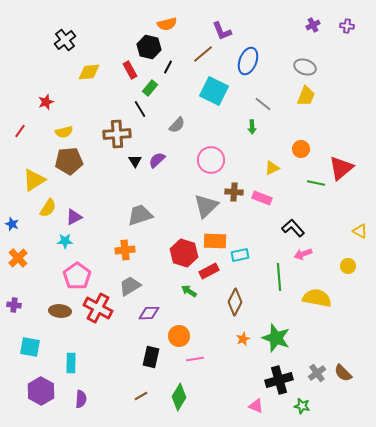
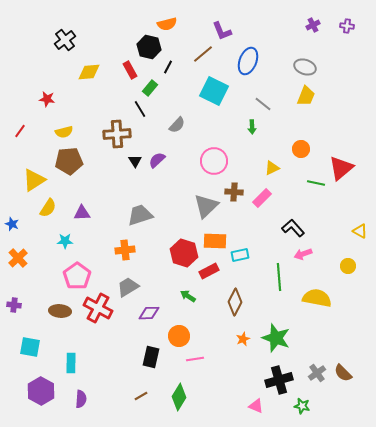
red star at (46, 102): moved 1 px right, 3 px up; rotated 28 degrees clockwise
pink circle at (211, 160): moved 3 px right, 1 px down
pink rectangle at (262, 198): rotated 66 degrees counterclockwise
purple triangle at (74, 217): moved 8 px right, 4 px up; rotated 24 degrees clockwise
gray trapezoid at (130, 286): moved 2 px left, 1 px down
green arrow at (189, 291): moved 1 px left, 5 px down
